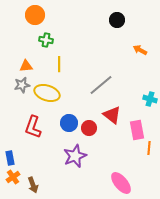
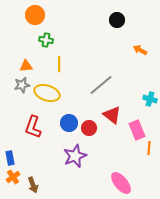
pink rectangle: rotated 12 degrees counterclockwise
